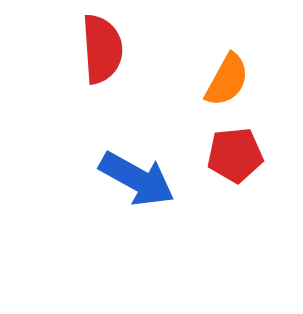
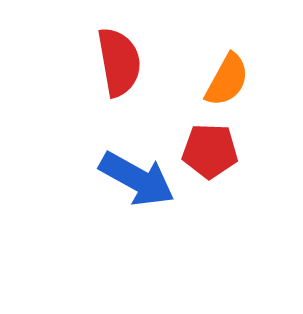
red semicircle: moved 17 px right, 13 px down; rotated 6 degrees counterclockwise
red pentagon: moved 25 px left, 4 px up; rotated 8 degrees clockwise
